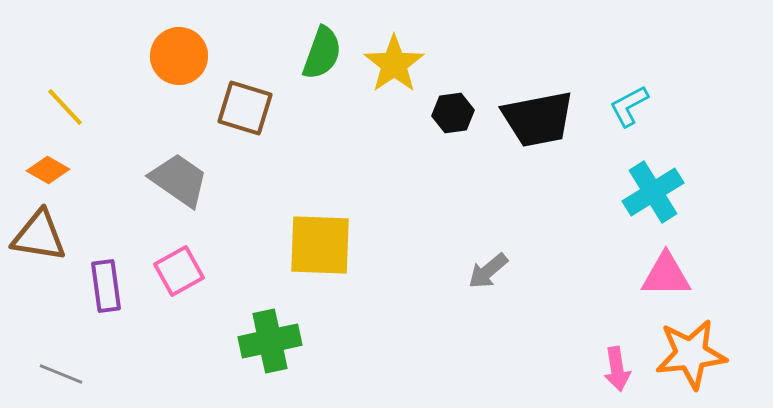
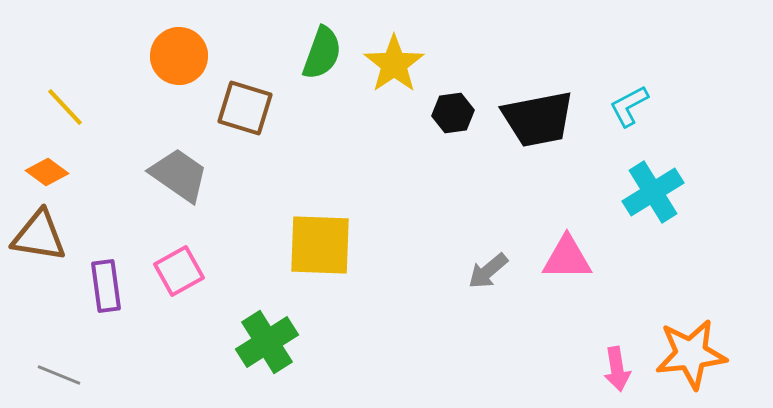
orange diamond: moved 1 px left, 2 px down; rotated 6 degrees clockwise
gray trapezoid: moved 5 px up
pink triangle: moved 99 px left, 17 px up
green cross: moved 3 px left, 1 px down; rotated 20 degrees counterclockwise
gray line: moved 2 px left, 1 px down
